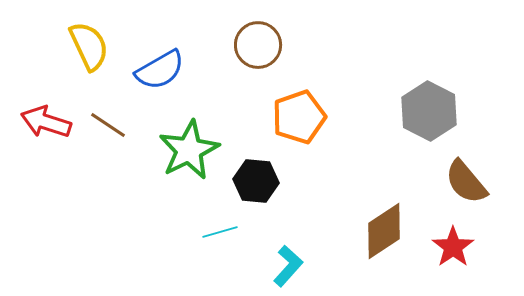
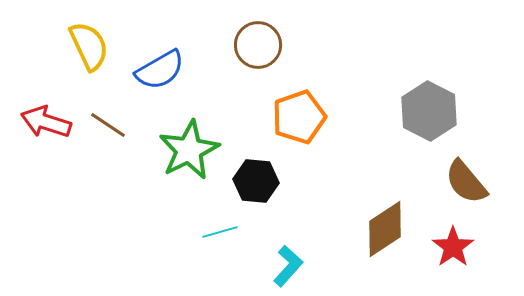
brown diamond: moved 1 px right, 2 px up
